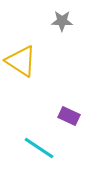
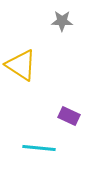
yellow triangle: moved 4 px down
cyan line: rotated 28 degrees counterclockwise
